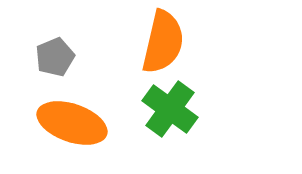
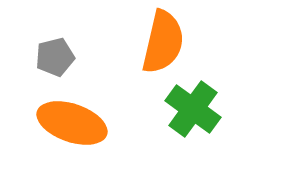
gray pentagon: rotated 9 degrees clockwise
green cross: moved 23 px right
